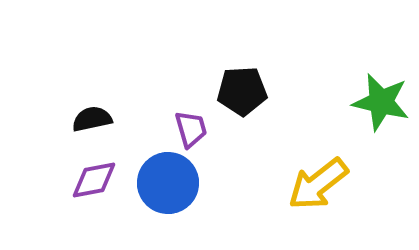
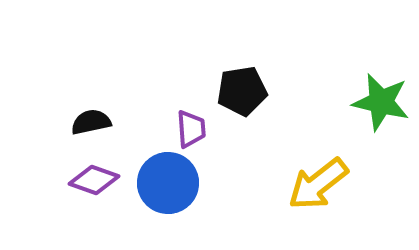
black pentagon: rotated 6 degrees counterclockwise
black semicircle: moved 1 px left, 3 px down
purple trapezoid: rotated 12 degrees clockwise
purple diamond: rotated 30 degrees clockwise
